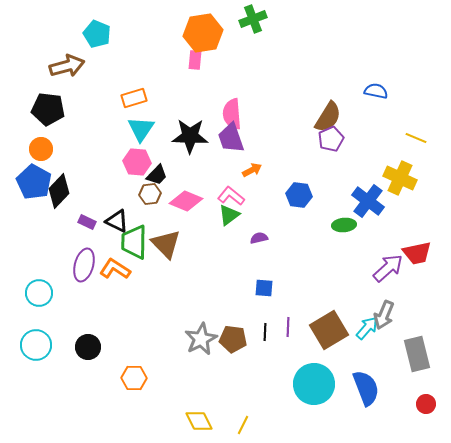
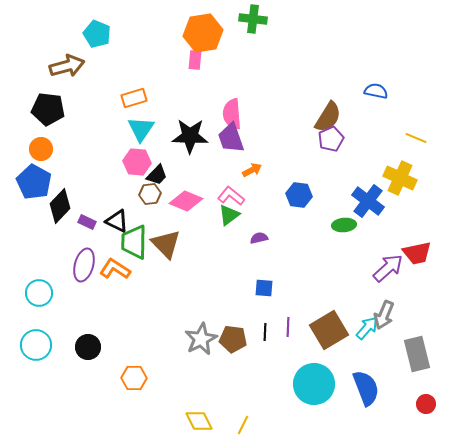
green cross at (253, 19): rotated 28 degrees clockwise
black diamond at (59, 191): moved 1 px right, 15 px down
